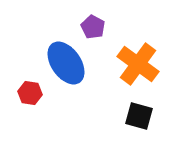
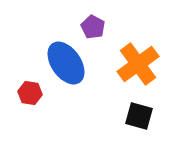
orange cross: rotated 18 degrees clockwise
